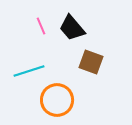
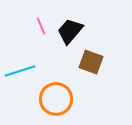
black trapezoid: moved 2 px left, 3 px down; rotated 80 degrees clockwise
cyan line: moved 9 px left
orange circle: moved 1 px left, 1 px up
